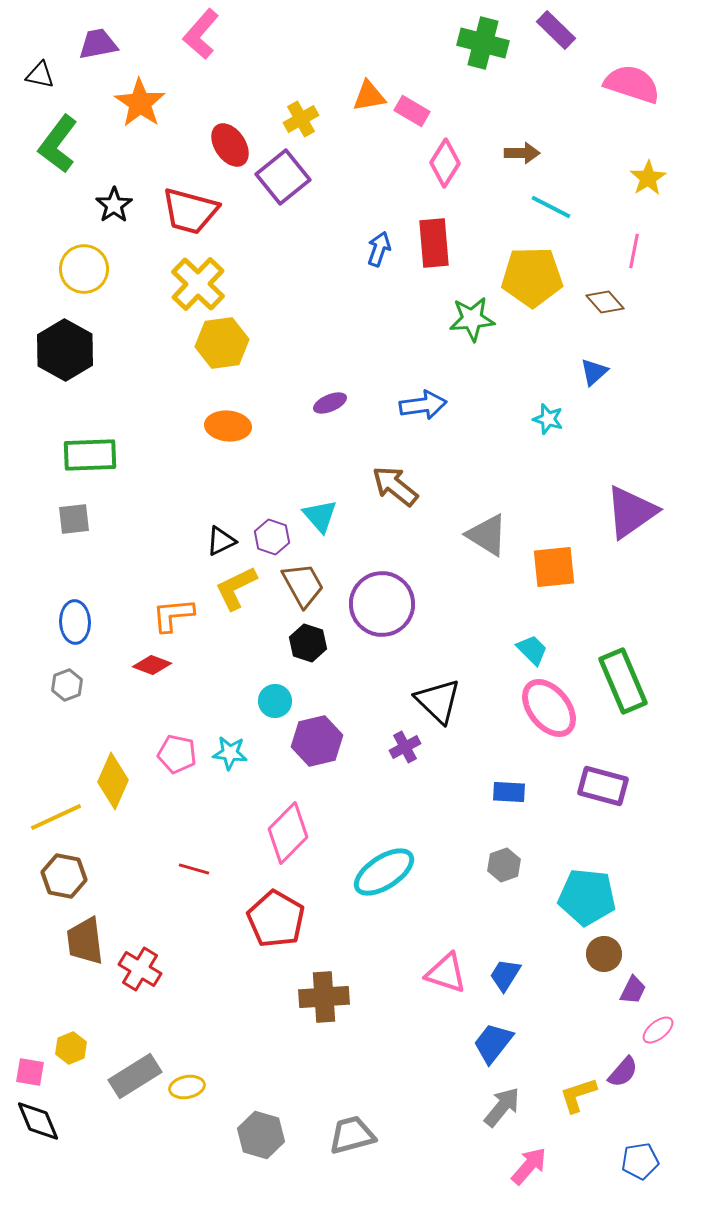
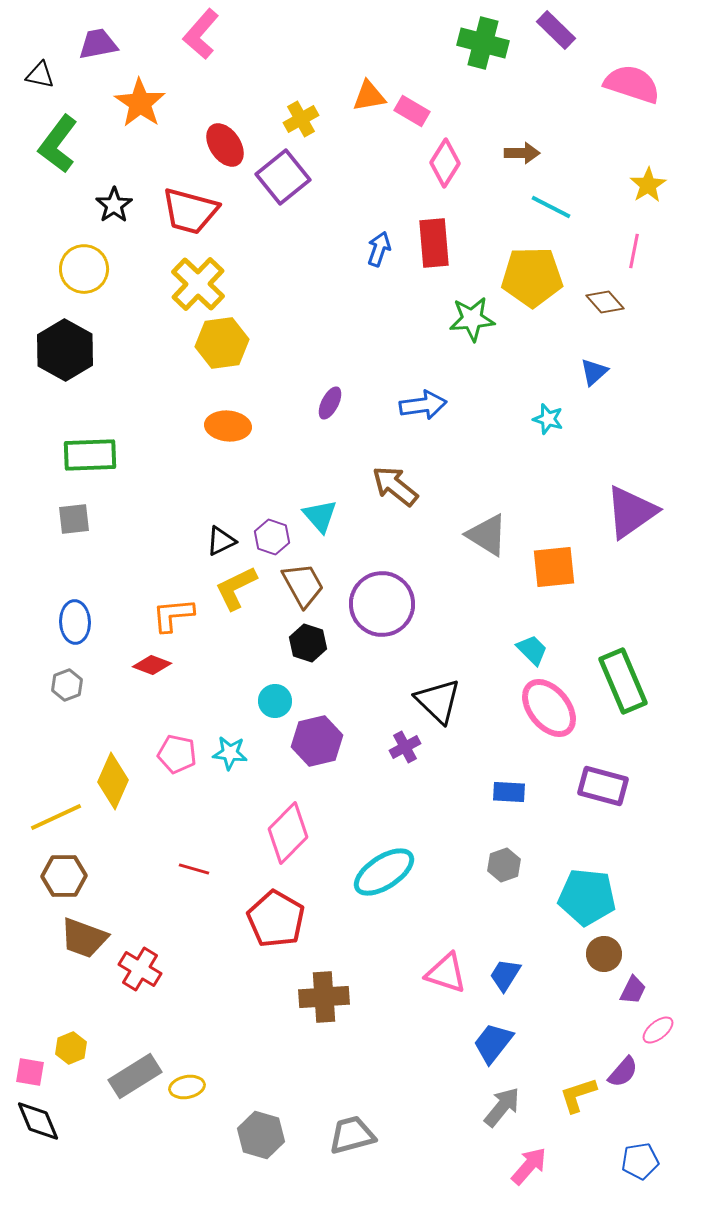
red ellipse at (230, 145): moved 5 px left
yellow star at (648, 178): moved 7 px down
purple ellipse at (330, 403): rotated 40 degrees counterclockwise
brown hexagon at (64, 876): rotated 12 degrees counterclockwise
brown trapezoid at (85, 941): moved 1 px left, 3 px up; rotated 63 degrees counterclockwise
